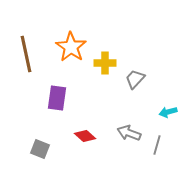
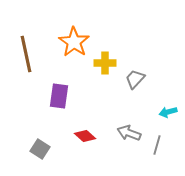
orange star: moved 3 px right, 5 px up
purple rectangle: moved 2 px right, 2 px up
gray square: rotated 12 degrees clockwise
